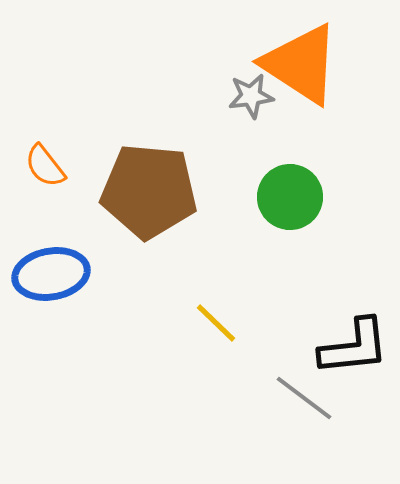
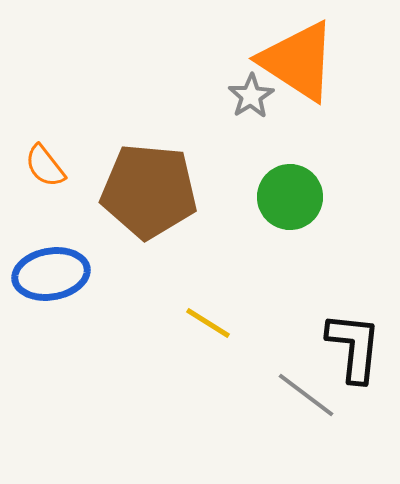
orange triangle: moved 3 px left, 3 px up
gray star: rotated 24 degrees counterclockwise
yellow line: moved 8 px left; rotated 12 degrees counterclockwise
black L-shape: rotated 78 degrees counterclockwise
gray line: moved 2 px right, 3 px up
